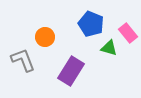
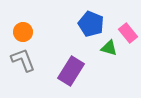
orange circle: moved 22 px left, 5 px up
